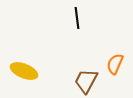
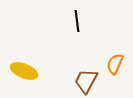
black line: moved 3 px down
